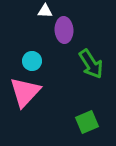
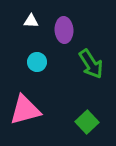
white triangle: moved 14 px left, 10 px down
cyan circle: moved 5 px right, 1 px down
pink triangle: moved 18 px down; rotated 32 degrees clockwise
green square: rotated 20 degrees counterclockwise
